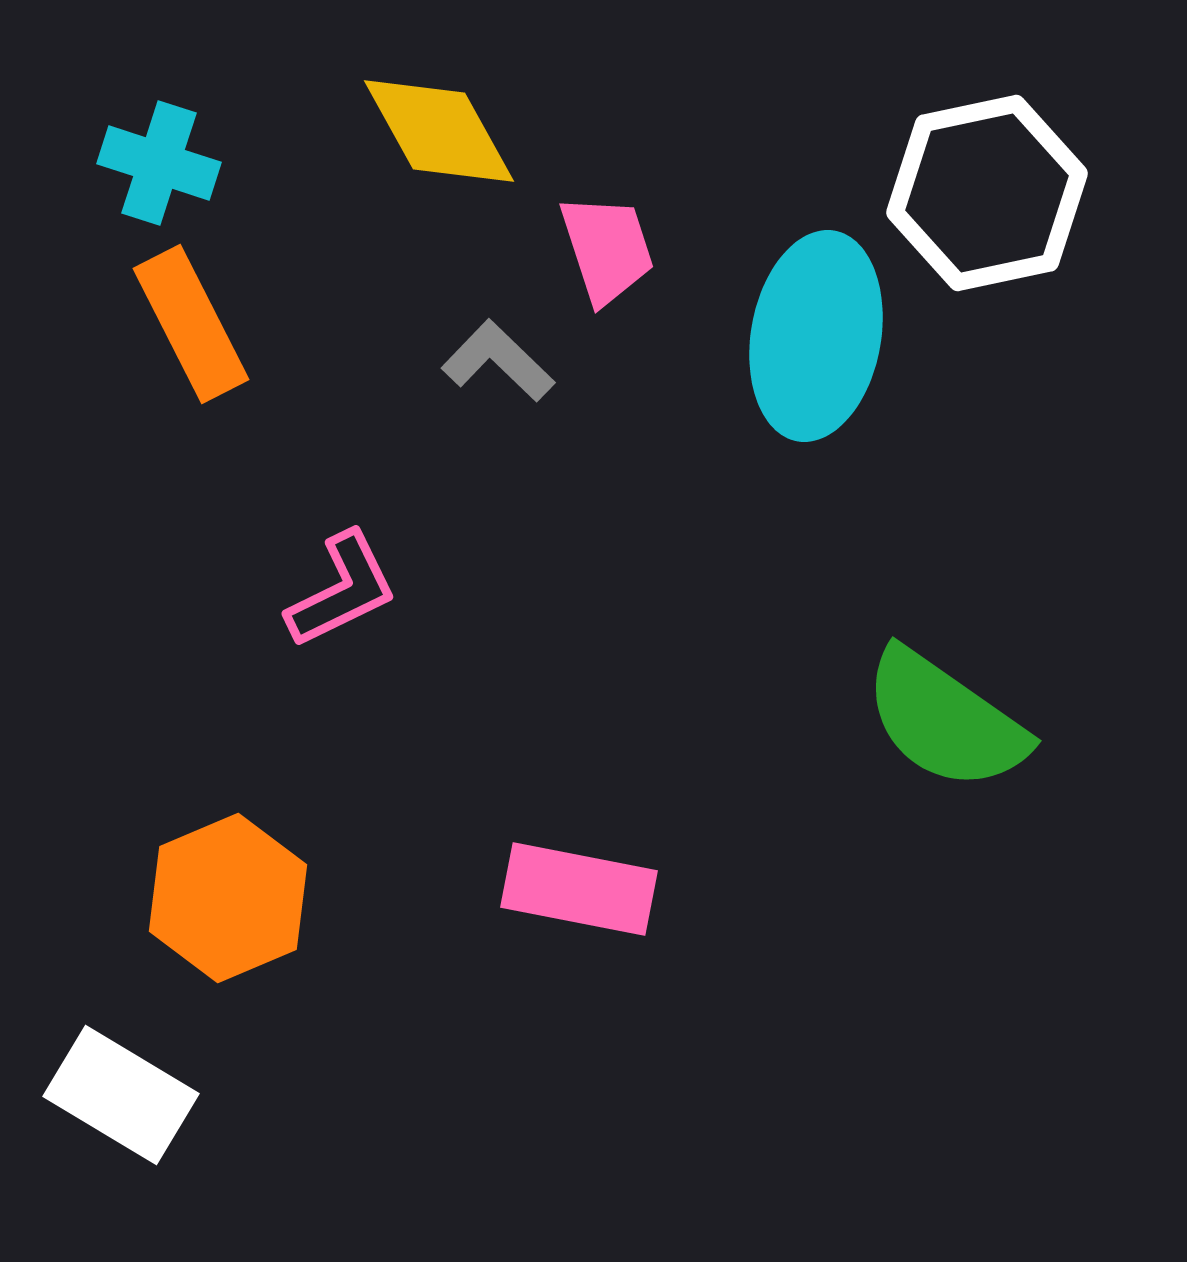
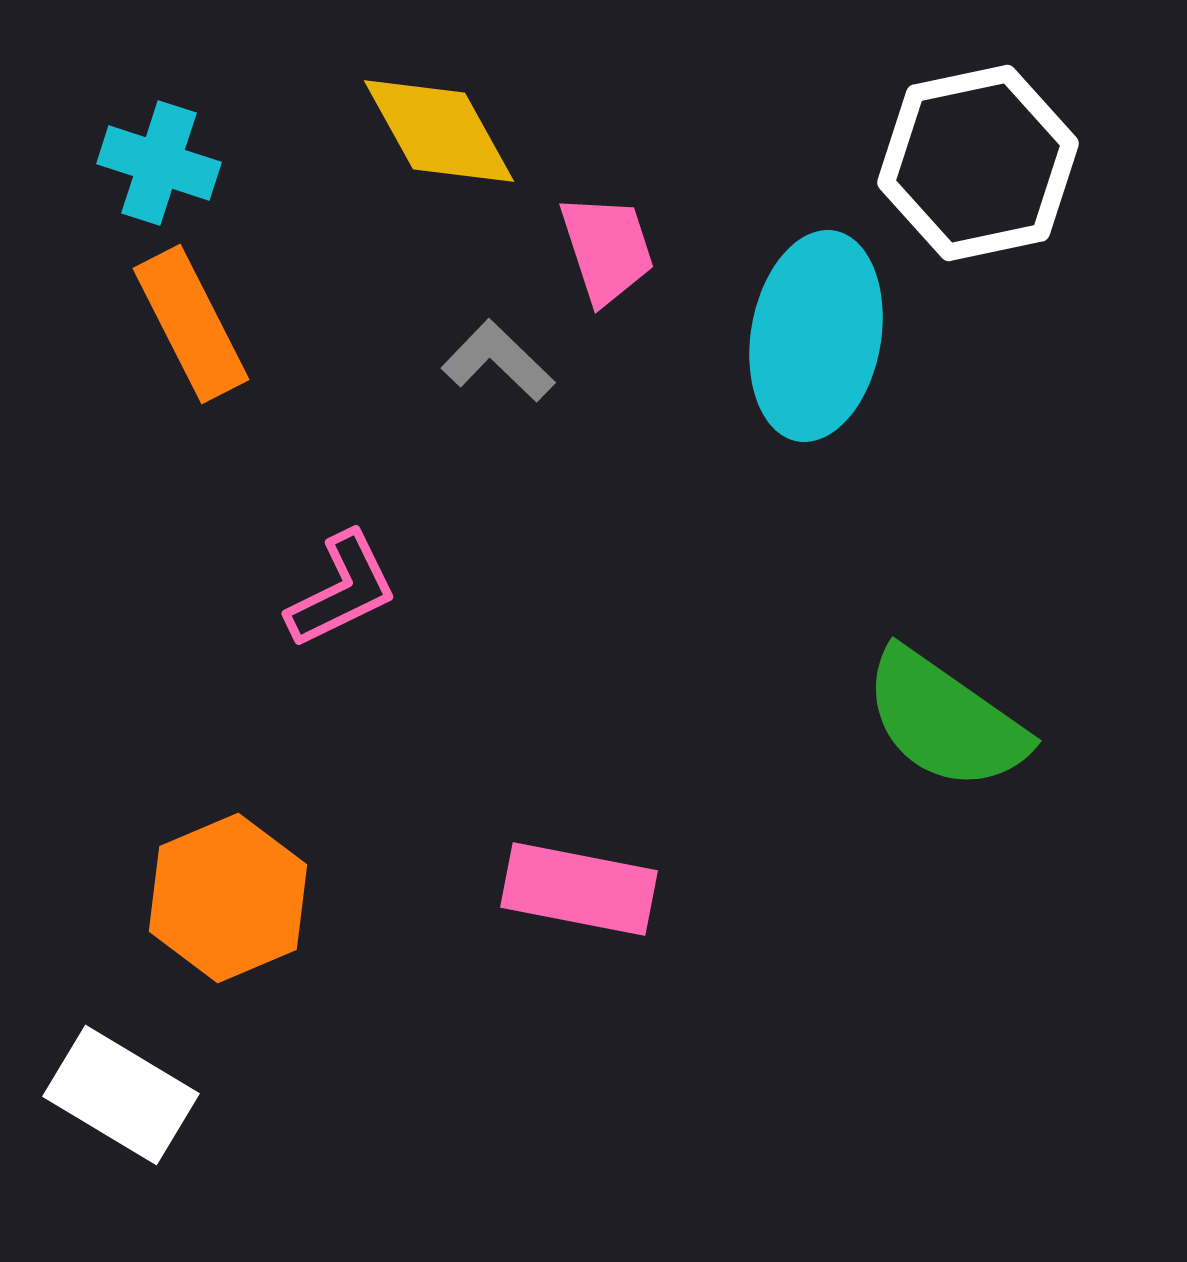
white hexagon: moved 9 px left, 30 px up
